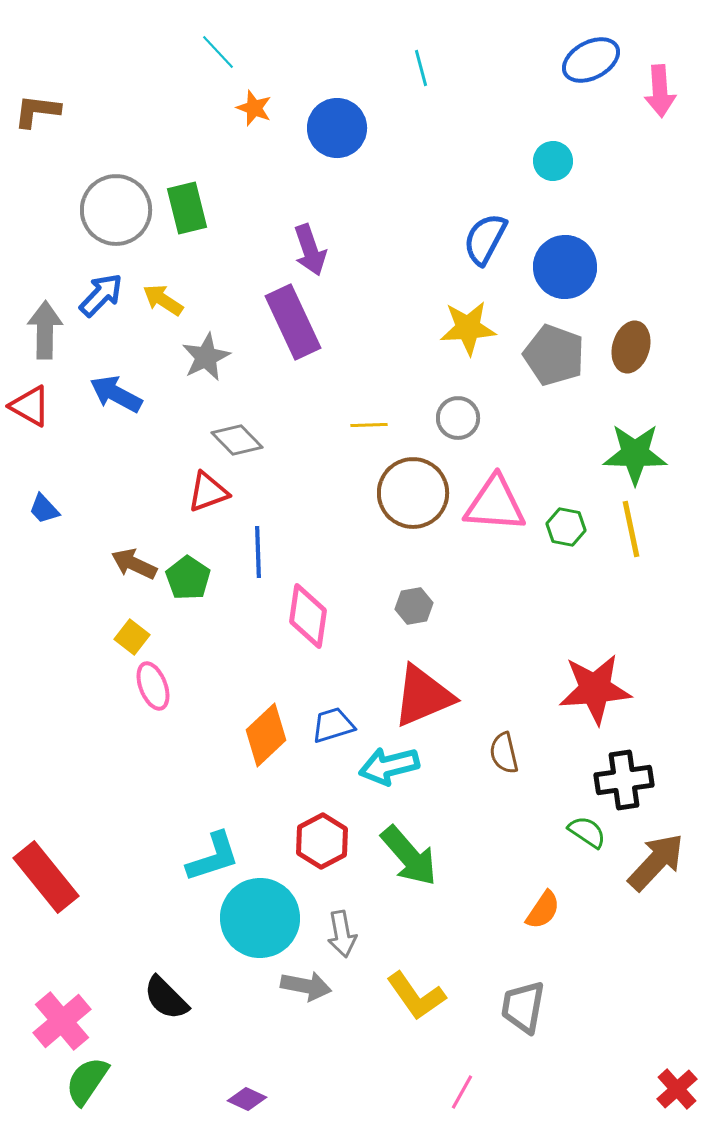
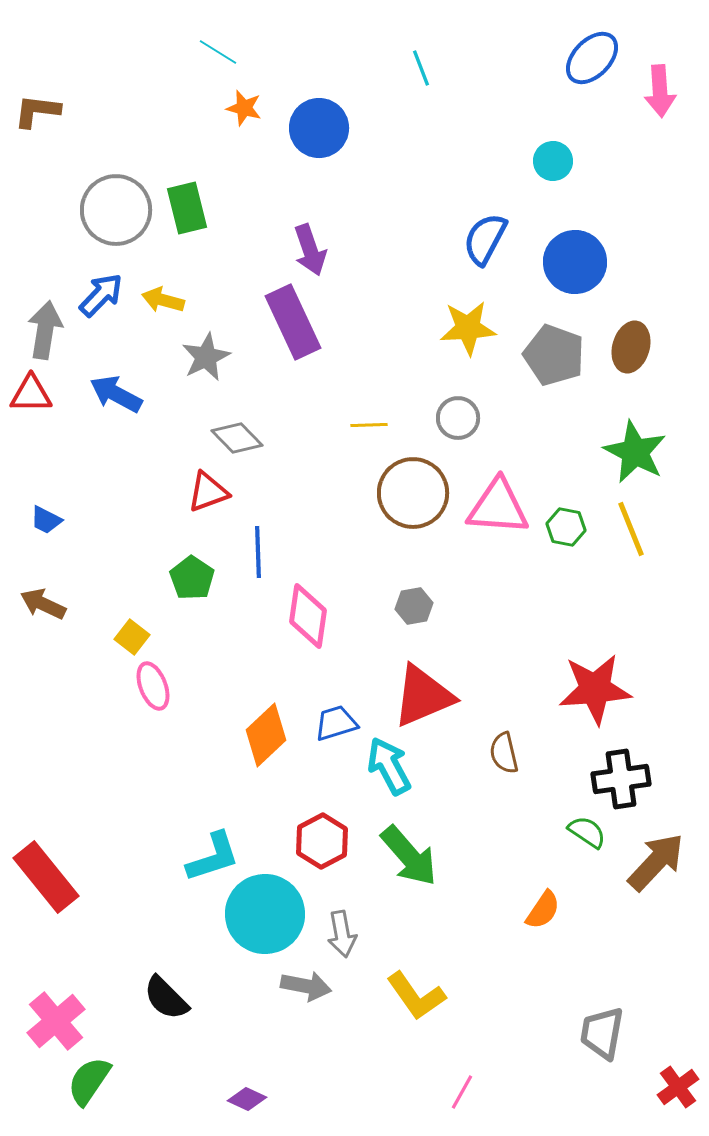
cyan line at (218, 52): rotated 15 degrees counterclockwise
blue ellipse at (591, 60): moved 1 px right, 2 px up; rotated 18 degrees counterclockwise
cyan line at (421, 68): rotated 6 degrees counterclockwise
orange star at (254, 108): moved 10 px left; rotated 6 degrees counterclockwise
blue circle at (337, 128): moved 18 px left
blue circle at (565, 267): moved 10 px right, 5 px up
yellow arrow at (163, 300): rotated 18 degrees counterclockwise
gray arrow at (45, 330): rotated 8 degrees clockwise
red triangle at (30, 406): moved 1 px right, 12 px up; rotated 30 degrees counterclockwise
gray diamond at (237, 440): moved 2 px up
green star at (635, 454): moved 2 px up; rotated 26 degrees clockwise
pink triangle at (495, 504): moved 3 px right, 3 px down
blue trapezoid at (44, 509): moved 2 px right, 11 px down; rotated 20 degrees counterclockwise
yellow line at (631, 529): rotated 10 degrees counterclockwise
brown arrow at (134, 564): moved 91 px left, 40 px down
green pentagon at (188, 578): moved 4 px right
blue trapezoid at (333, 725): moved 3 px right, 2 px up
cyan arrow at (389, 766): rotated 76 degrees clockwise
black cross at (624, 780): moved 3 px left, 1 px up
cyan circle at (260, 918): moved 5 px right, 4 px up
gray trapezoid at (523, 1007): moved 79 px right, 26 px down
pink cross at (62, 1021): moved 6 px left
green semicircle at (87, 1081): moved 2 px right
red cross at (677, 1089): moved 1 px right, 2 px up; rotated 6 degrees clockwise
